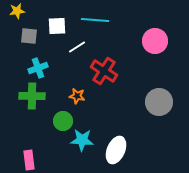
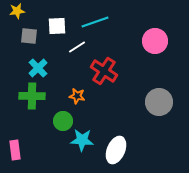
cyan line: moved 2 px down; rotated 24 degrees counterclockwise
cyan cross: rotated 24 degrees counterclockwise
pink rectangle: moved 14 px left, 10 px up
